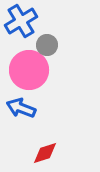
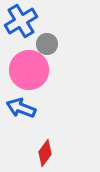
gray circle: moved 1 px up
red diamond: rotated 36 degrees counterclockwise
